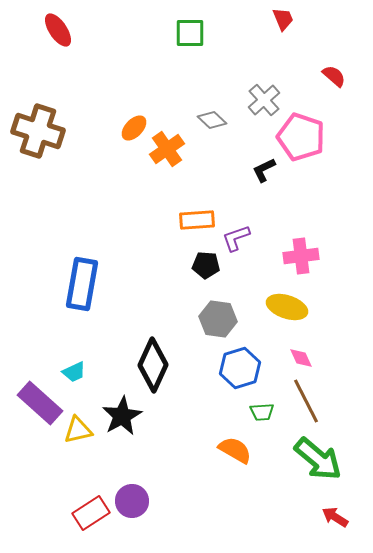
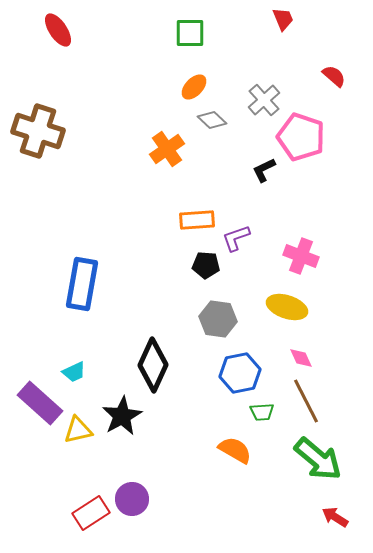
orange ellipse: moved 60 px right, 41 px up
pink cross: rotated 28 degrees clockwise
blue hexagon: moved 5 px down; rotated 6 degrees clockwise
purple circle: moved 2 px up
